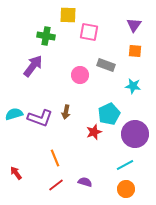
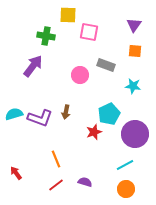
orange line: moved 1 px right, 1 px down
